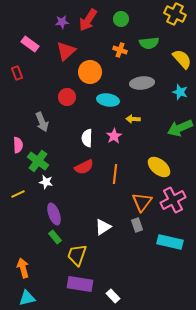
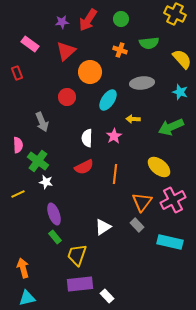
cyan ellipse: rotated 65 degrees counterclockwise
green arrow: moved 9 px left, 1 px up
gray rectangle: rotated 24 degrees counterclockwise
purple rectangle: rotated 15 degrees counterclockwise
white rectangle: moved 6 px left
